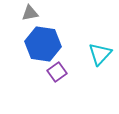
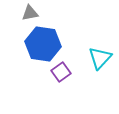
cyan triangle: moved 4 px down
purple square: moved 4 px right
